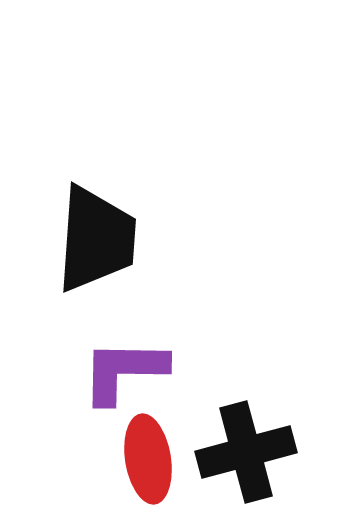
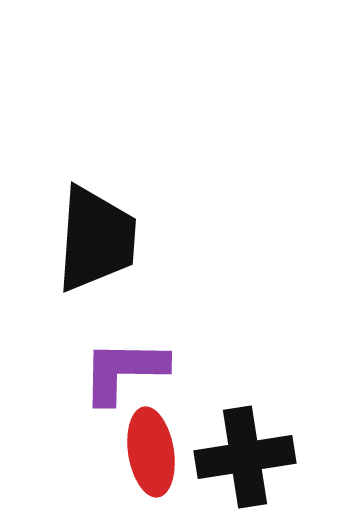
black cross: moved 1 px left, 5 px down; rotated 6 degrees clockwise
red ellipse: moved 3 px right, 7 px up
